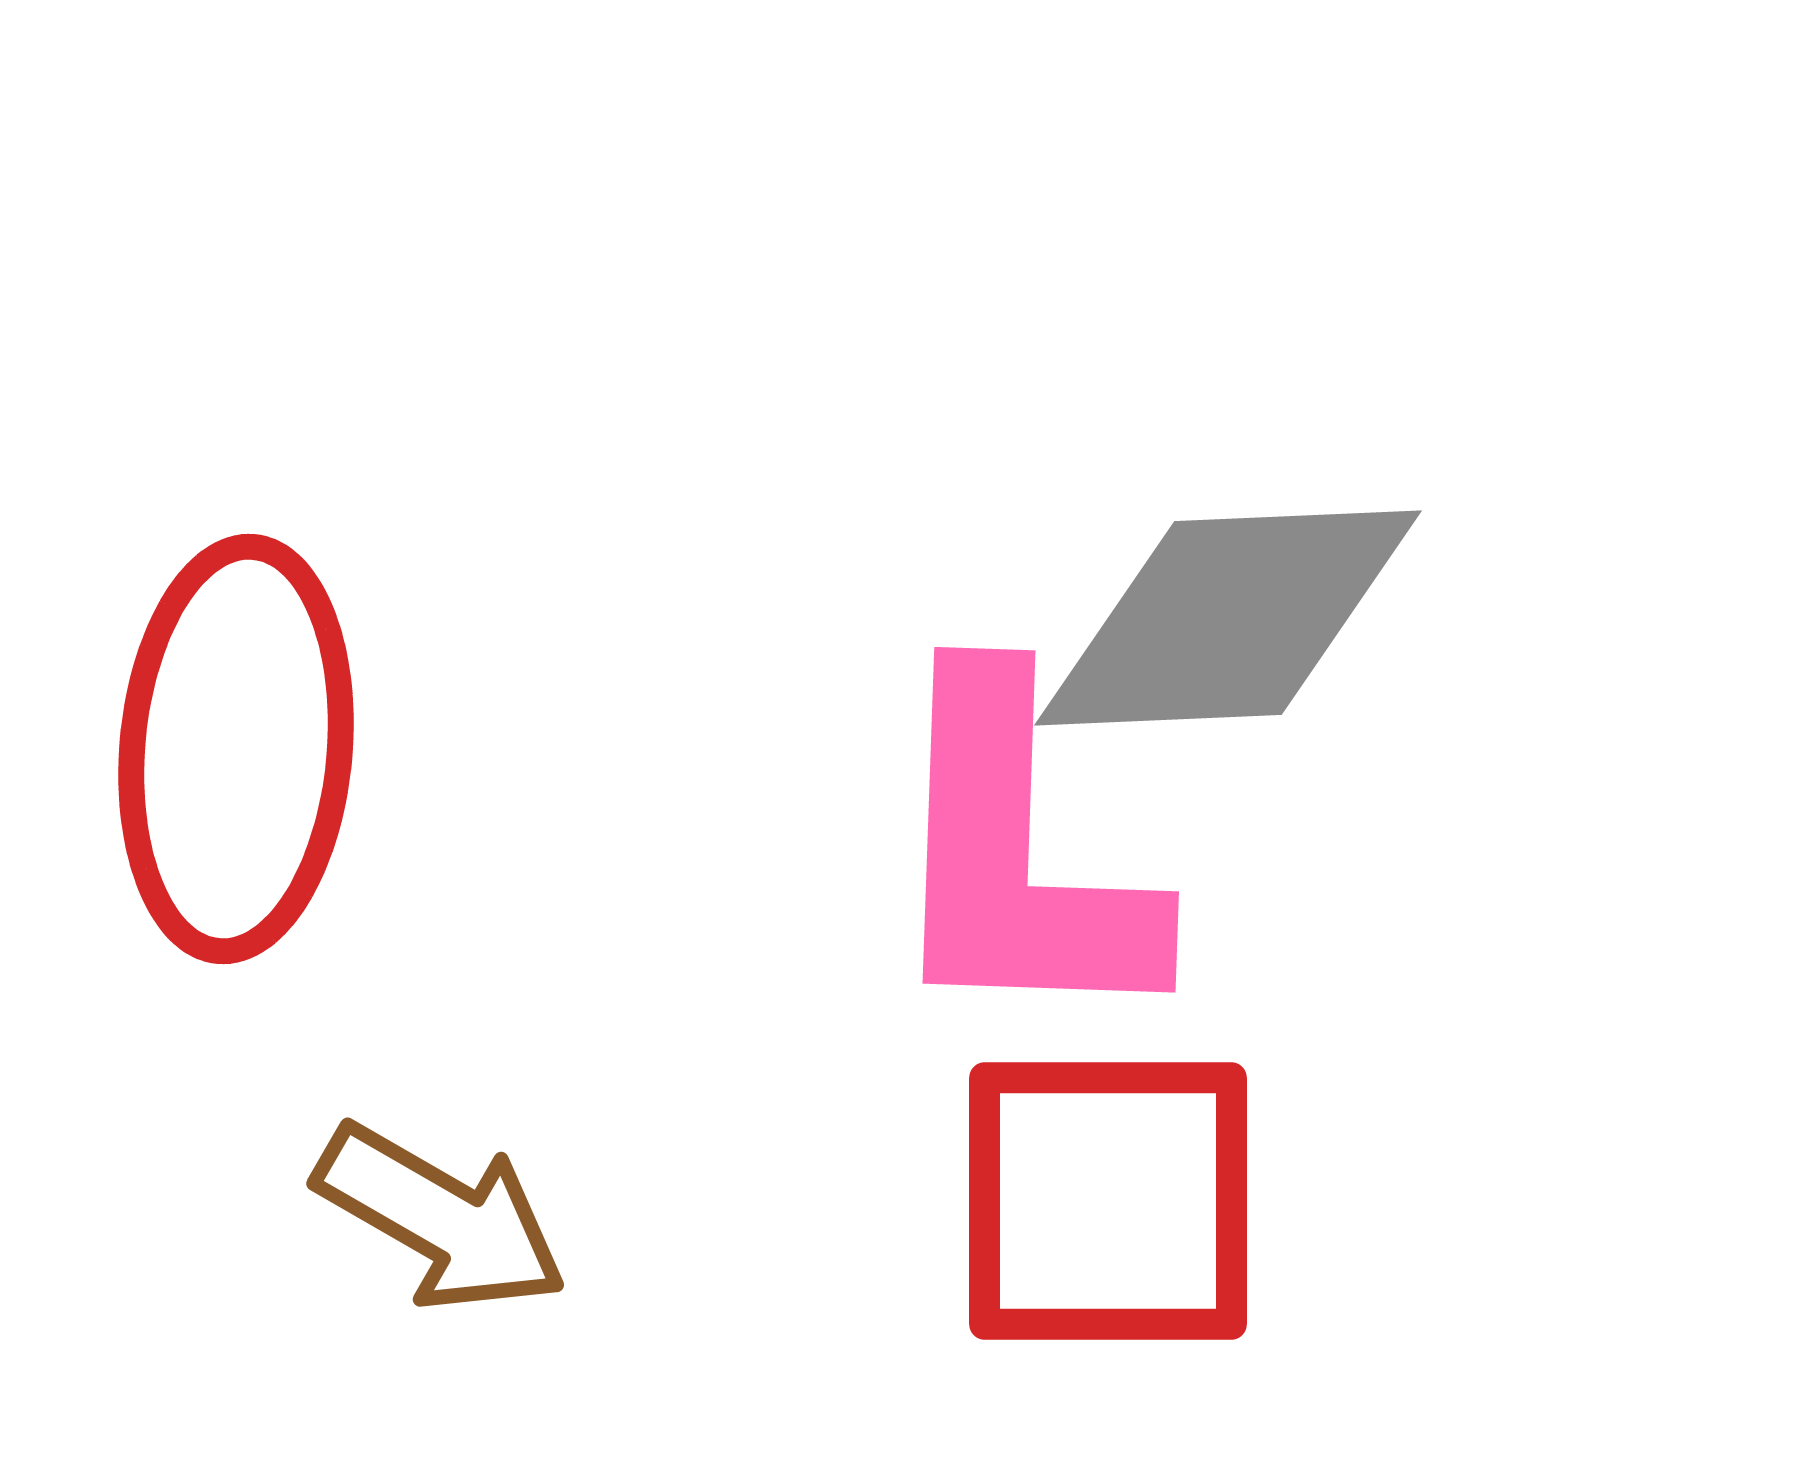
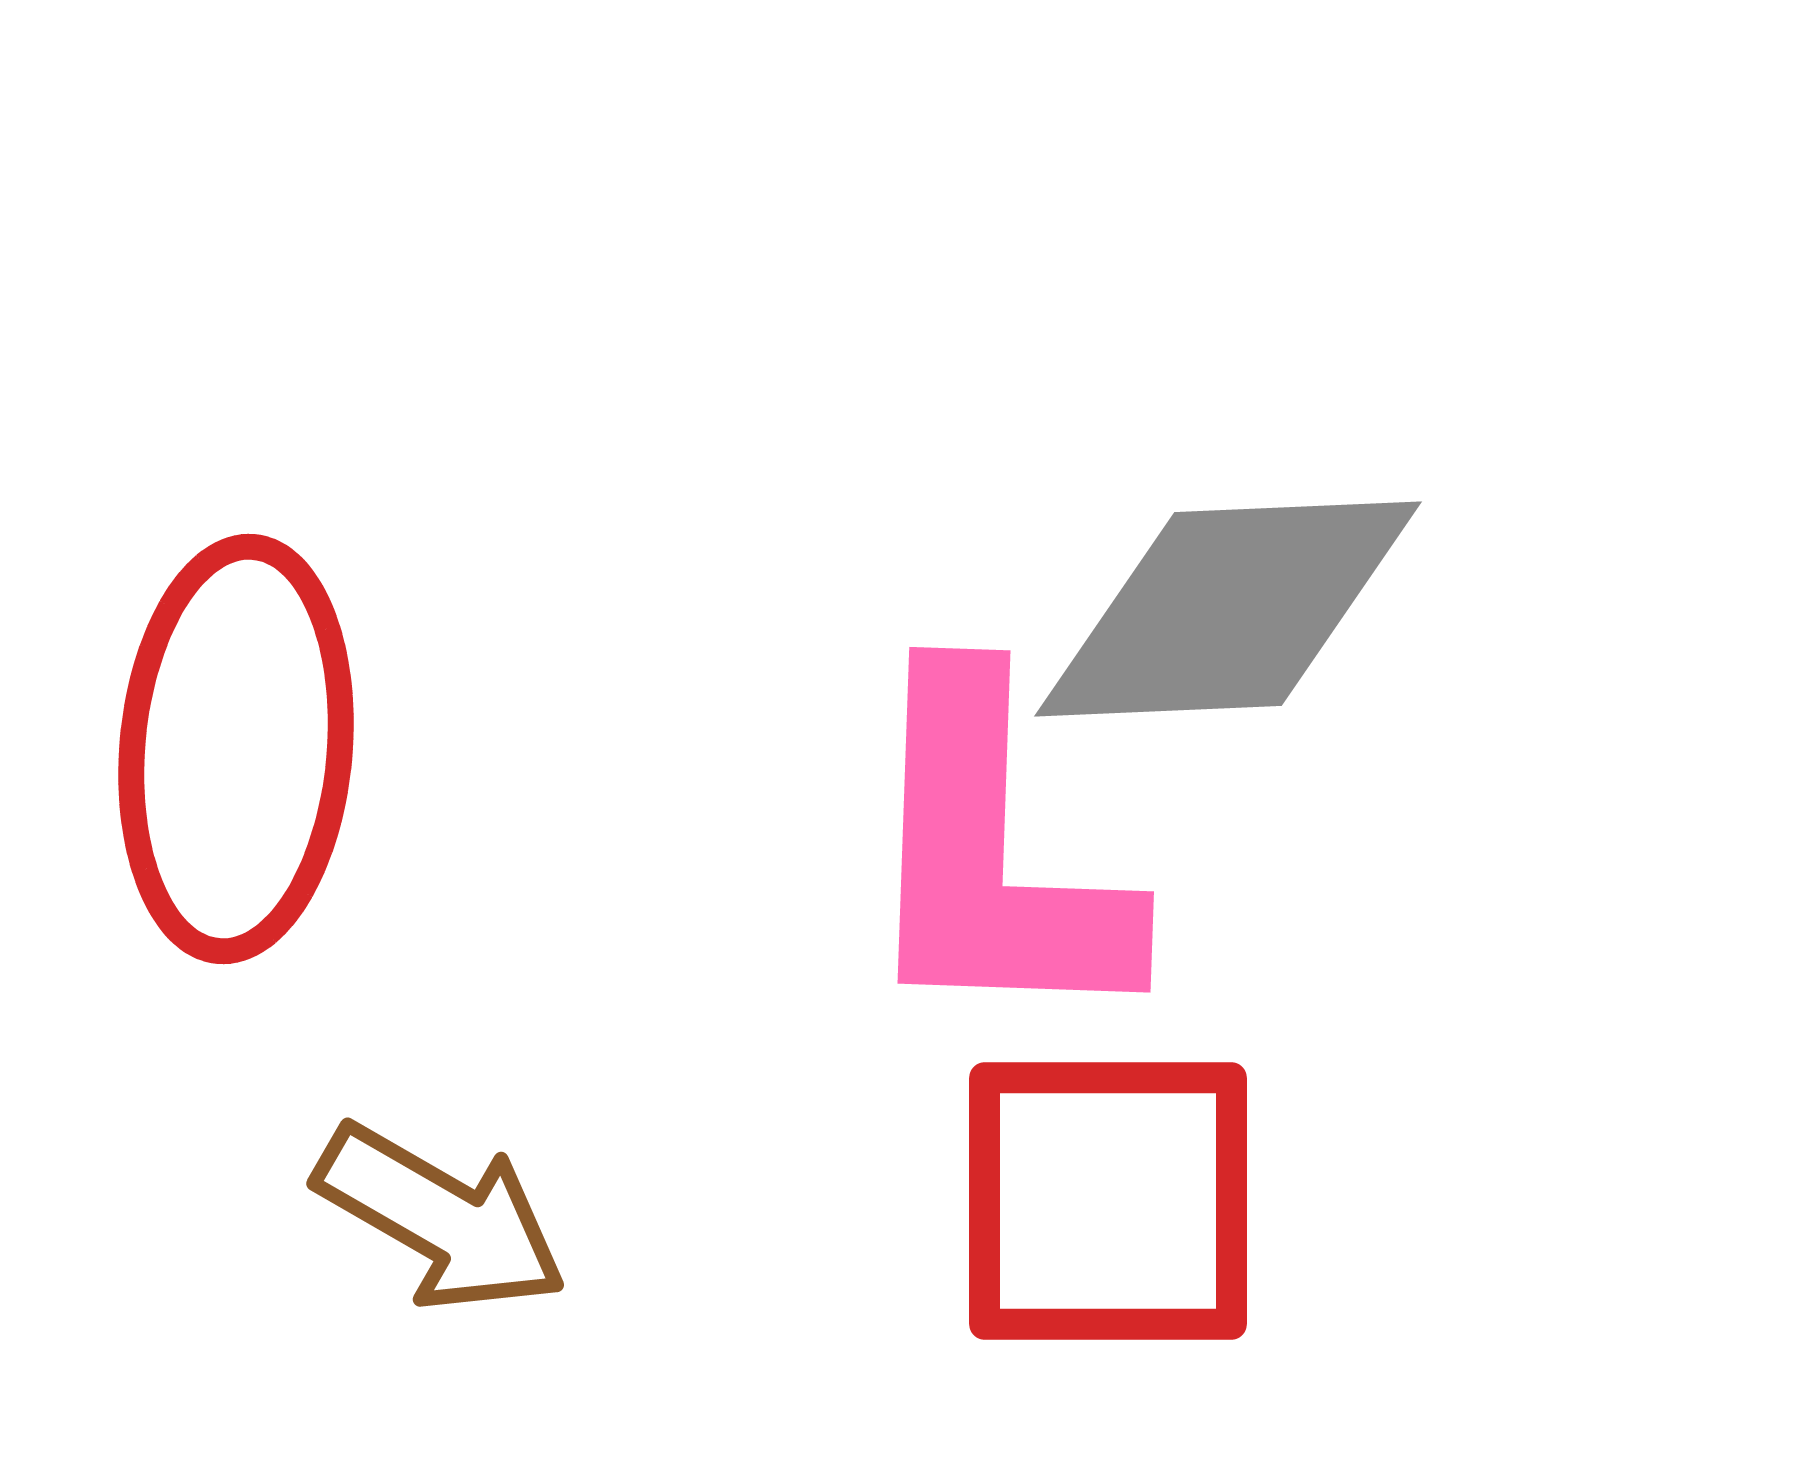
gray diamond: moved 9 px up
pink L-shape: moved 25 px left
